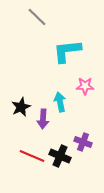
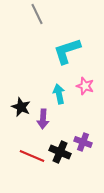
gray line: moved 3 px up; rotated 20 degrees clockwise
cyan L-shape: rotated 12 degrees counterclockwise
pink star: rotated 18 degrees clockwise
cyan arrow: moved 1 px left, 8 px up
black star: rotated 24 degrees counterclockwise
black cross: moved 4 px up
